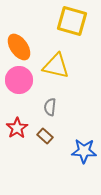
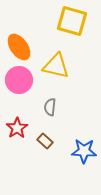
brown rectangle: moved 5 px down
